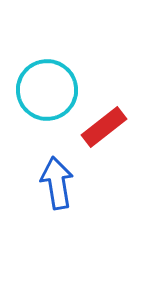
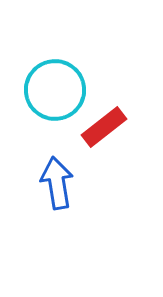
cyan circle: moved 8 px right
